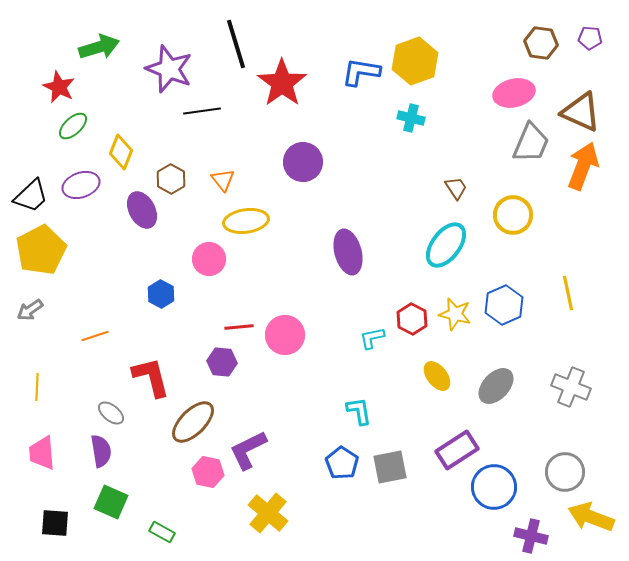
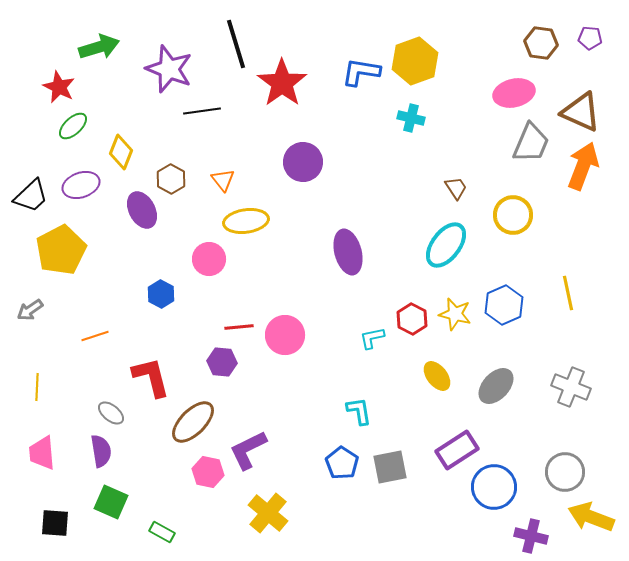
yellow pentagon at (41, 250): moved 20 px right
